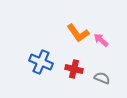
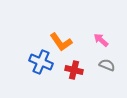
orange L-shape: moved 17 px left, 9 px down
red cross: moved 1 px down
gray semicircle: moved 5 px right, 13 px up
